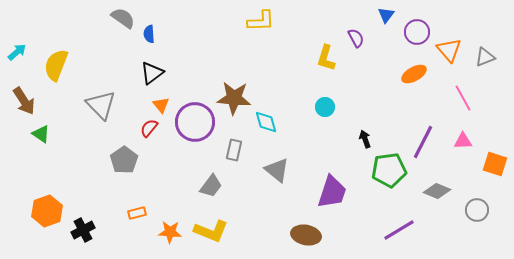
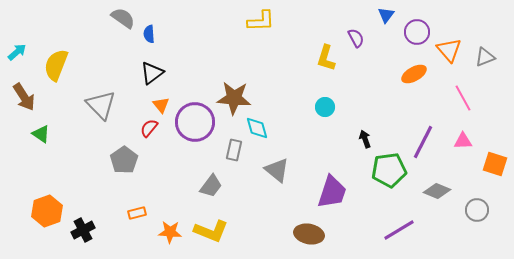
brown arrow at (24, 101): moved 4 px up
cyan diamond at (266, 122): moved 9 px left, 6 px down
brown ellipse at (306, 235): moved 3 px right, 1 px up
